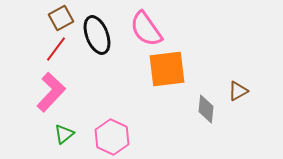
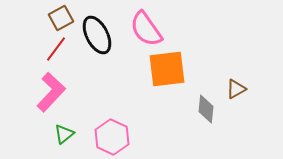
black ellipse: rotated 6 degrees counterclockwise
brown triangle: moved 2 px left, 2 px up
